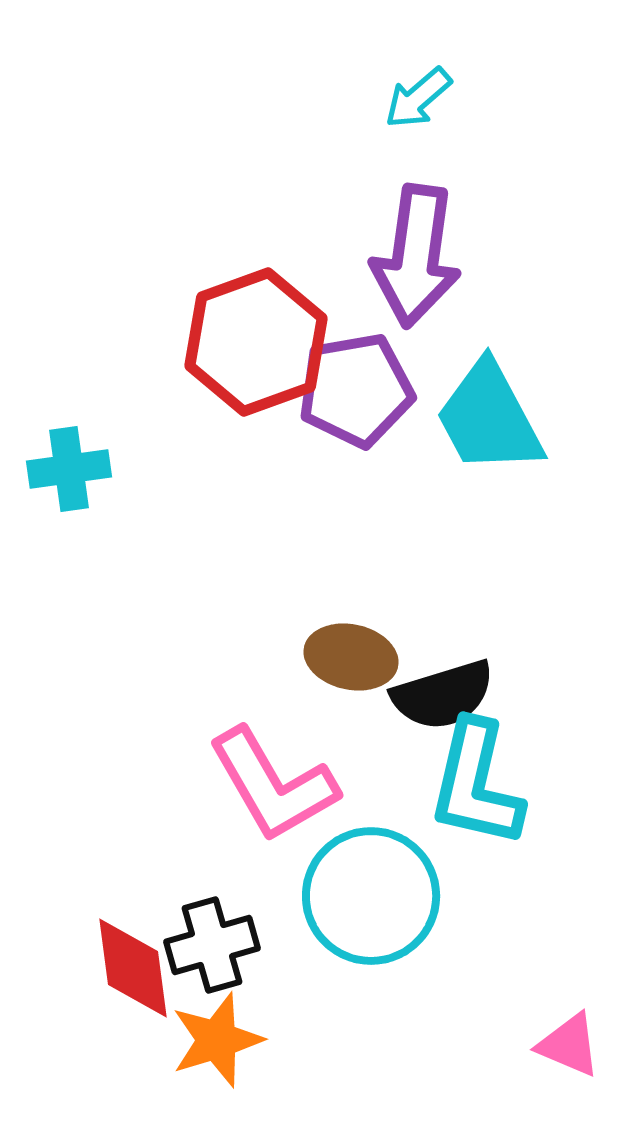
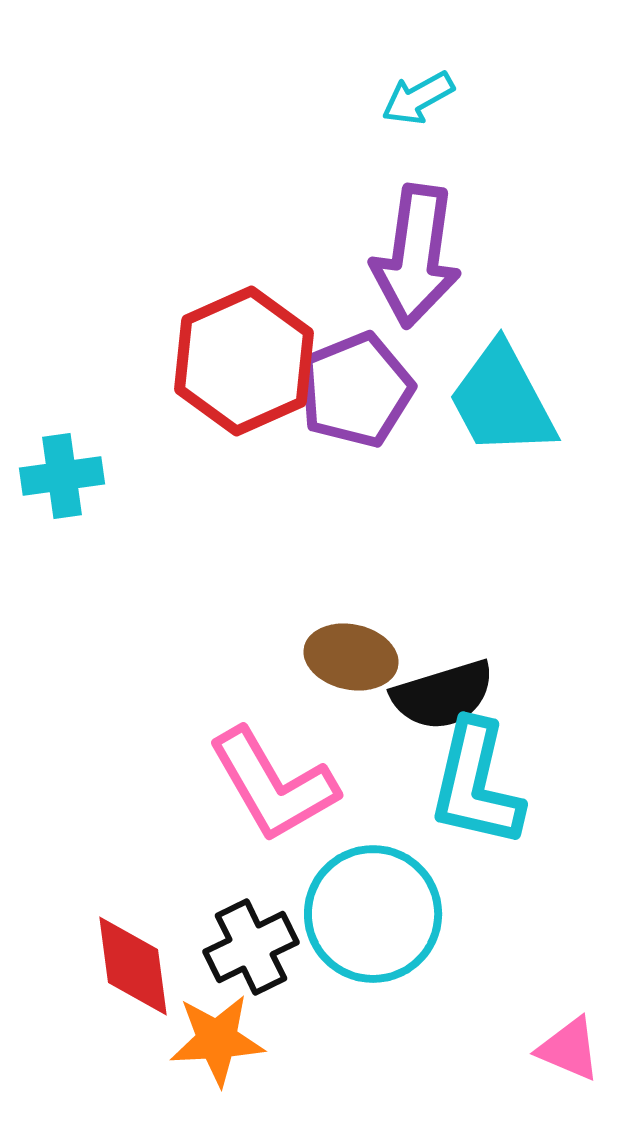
cyan arrow: rotated 12 degrees clockwise
red hexagon: moved 12 px left, 19 px down; rotated 4 degrees counterclockwise
purple pentagon: rotated 12 degrees counterclockwise
cyan trapezoid: moved 13 px right, 18 px up
cyan cross: moved 7 px left, 7 px down
cyan circle: moved 2 px right, 18 px down
black cross: moved 39 px right, 2 px down; rotated 10 degrees counterclockwise
red diamond: moved 2 px up
orange star: rotated 14 degrees clockwise
pink triangle: moved 4 px down
